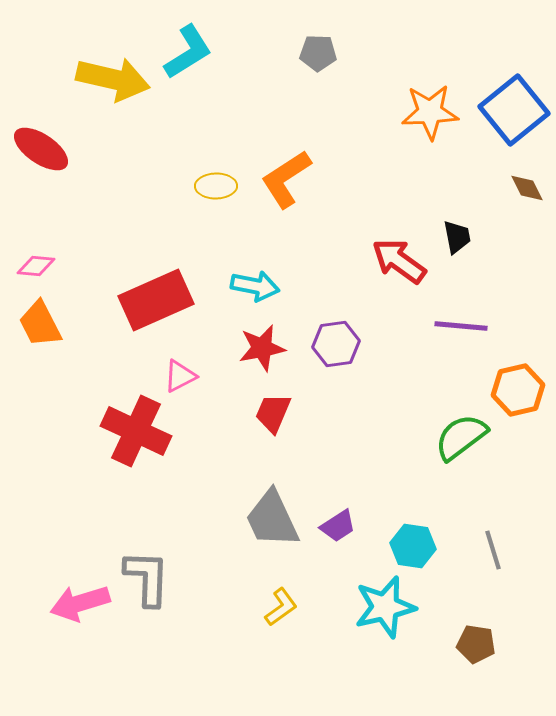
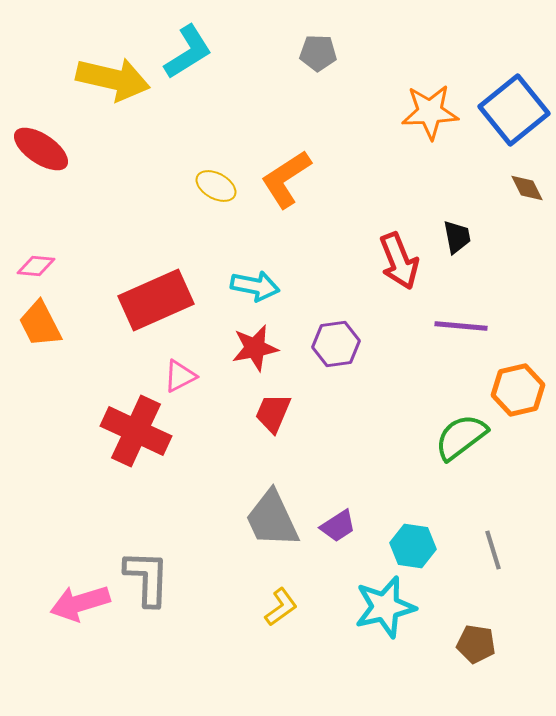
yellow ellipse: rotated 30 degrees clockwise
red arrow: rotated 148 degrees counterclockwise
red star: moved 7 px left
